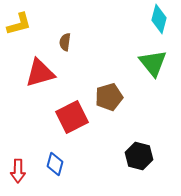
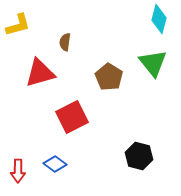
yellow L-shape: moved 1 px left, 1 px down
brown pentagon: moved 20 px up; rotated 24 degrees counterclockwise
blue diamond: rotated 70 degrees counterclockwise
